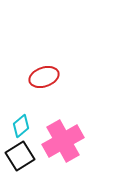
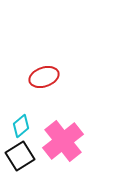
pink cross: rotated 9 degrees counterclockwise
